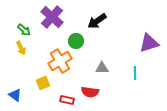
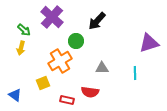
black arrow: rotated 12 degrees counterclockwise
yellow arrow: rotated 40 degrees clockwise
